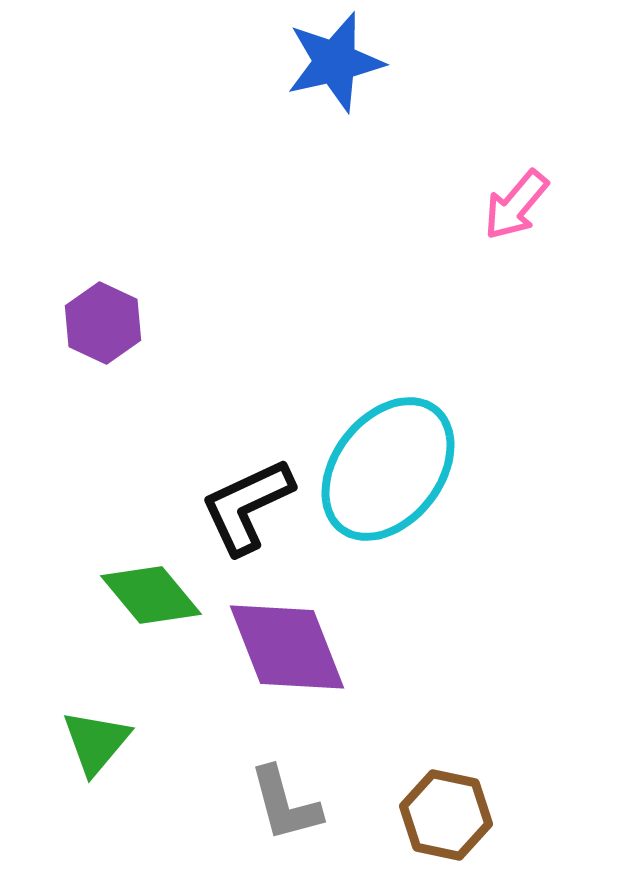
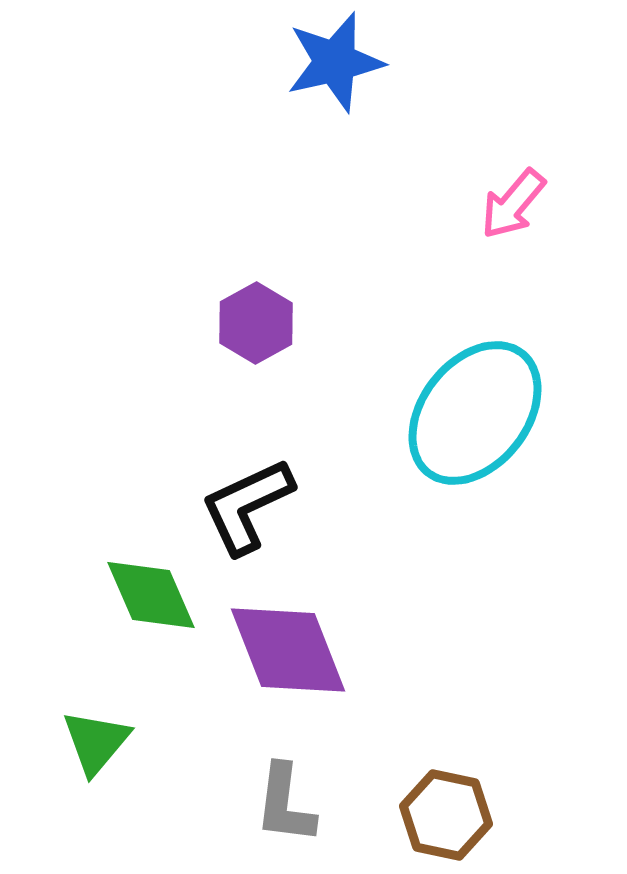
pink arrow: moved 3 px left, 1 px up
purple hexagon: moved 153 px right; rotated 6 degrees clockwise
cyan ellipse: moved 87 px right, 56 px up
green diamond: rotated 16 degrees clockwise
purple diamond: moved 1 px right, 3 px down
gray L-shape: rotated 22 degrees clockwise
